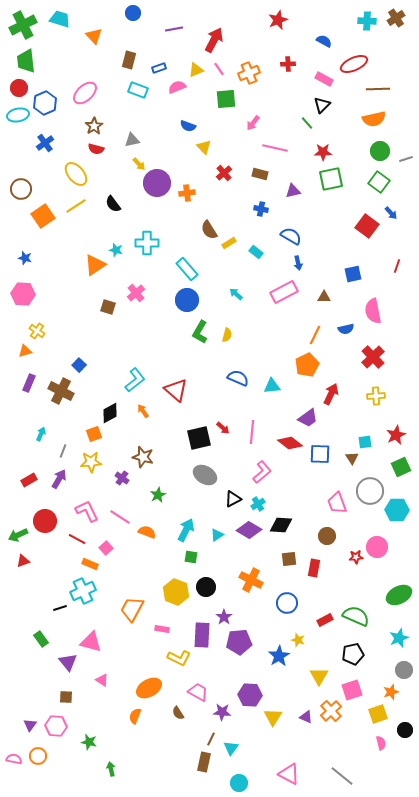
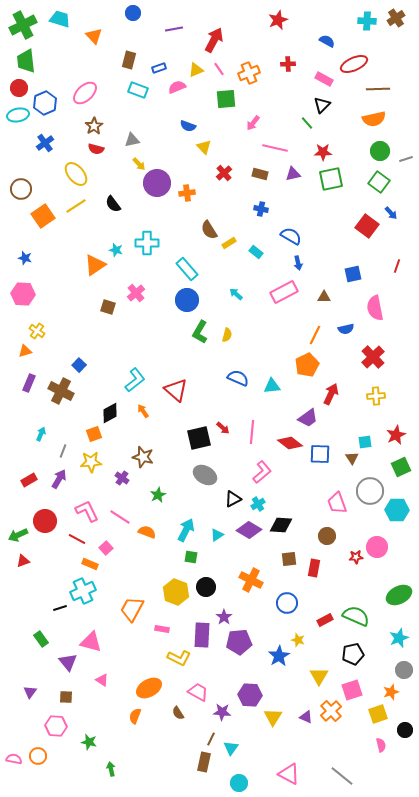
blue semicircle at (324, 41): moved 3 px right
purple triangle at (293, 191): moved 17 px up
pink semicircle at (373, 311): moved 2 px right, 3 px up
purple triangle at (30, 725): moved 33 px up
pink semicircle at (381, 743): moved 2 px down
